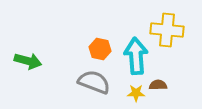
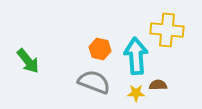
green arrow: rotated 36 degrees clockwise
